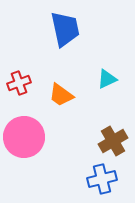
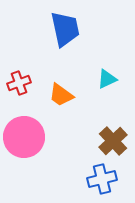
brown cross: rotated 12 degrees counterclockwise
